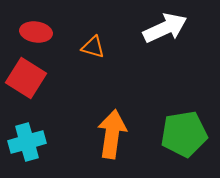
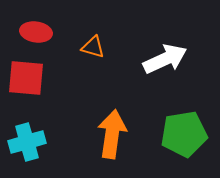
white arrow: moved 31 px down
red square: rotated 27 degrees counterclockwise
